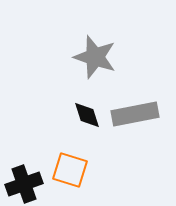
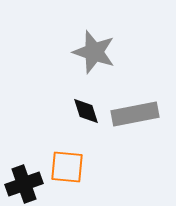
gray star: moved 1 px left, 5 px up
black diamond: moved 1 px left, 4 px up
orange square: moved 3 px left, 3 px up; rotated 12 degrees counterclockwise
